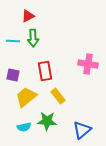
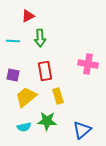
green arrow: moved 7 px right
yellow rectangle: rotated 21 degrees clockwise
